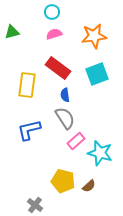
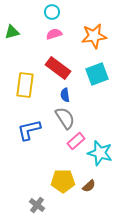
yellow rectangle: moved 2 px left
yellow pentagon: rotated 15 degrees counterclockwise
gray cross: moved 2 px right
